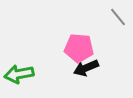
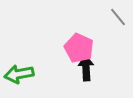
pink pentagon: rotated 20 degrees clockwise
black arrow: rotated 110 degrees clockwise
